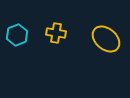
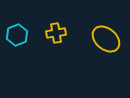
yellow cross: rotated 18 degrees counterclockwise
